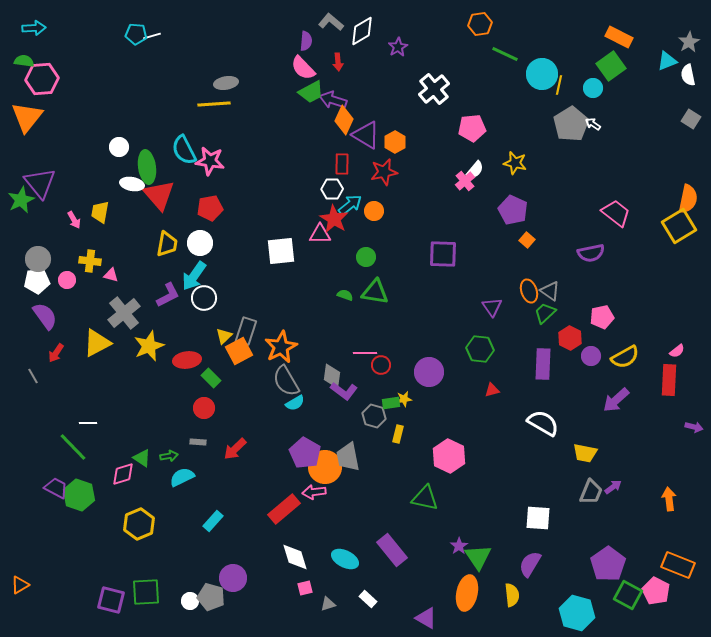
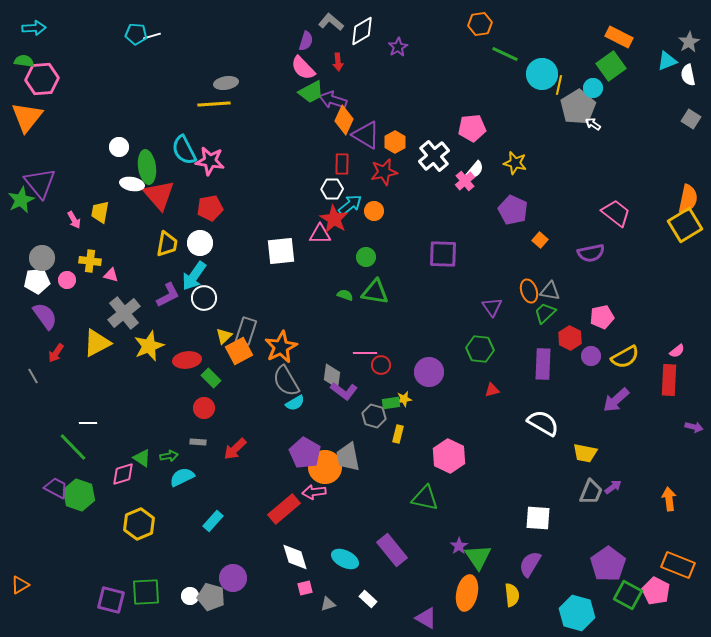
purple semicircle at (306, 41): rotated 12 degrees clockwise
white cross at (434, 89): moved 67 px down
gray pentagon at (571, 124): moved 7 px right, 17 px up
yellow square at (679, 226): moved 6 px right, 1 px up
orange square at (527, 240): moved 13 px right
gray circle at (38, 259): moved 4 px right, 1 px up
gray triangle at (550, 291): rotated 25 degrees counterclockwise
white circle at (190, 601): moved 5 px up
